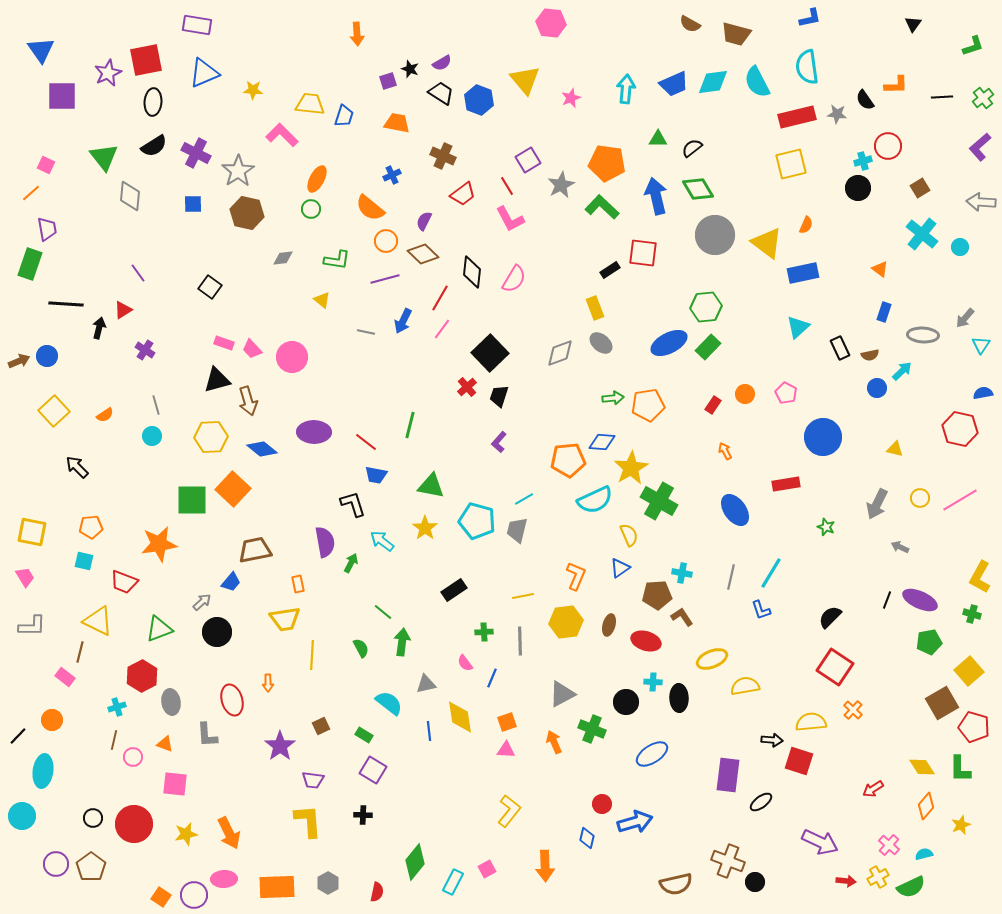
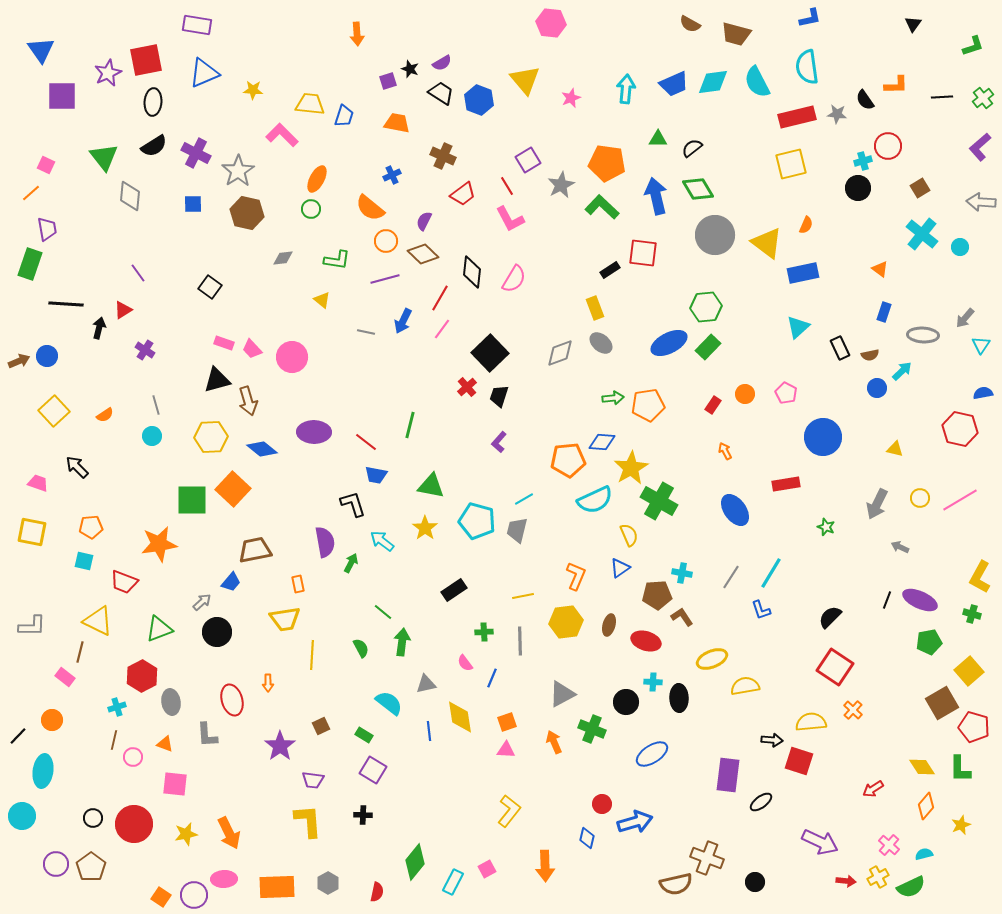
pink trapezoid at (25, 577): moved 13 px right, 94 px up; rotated 40 degrees counterclockwise
gray line at (731, 577): rotated 20 degrees clockwise
brown cross at (728, 861): moved 21 px left, 3 px up
